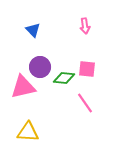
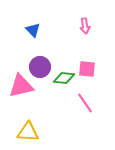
pink triangle: moved 2 px left, 1 px up
